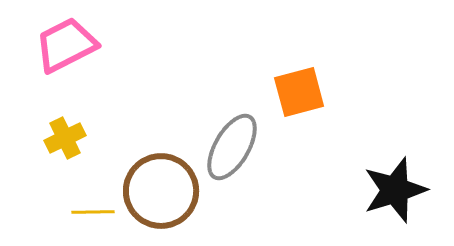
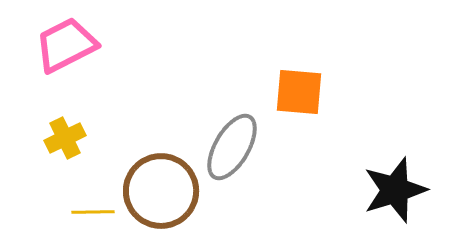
orange square: rotated 20 degrees clockwise
